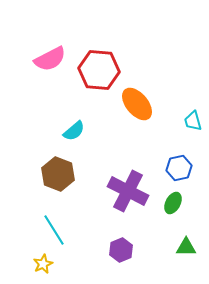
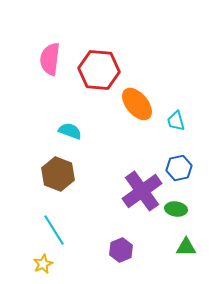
pink semicircle: rotated 124 degrees clockwise
cyan trapezoid: moved 17 px left
cyan semicircle: moved 4 px left; rotated 120 degrees counterclockwise
purple cross: moved 14 px right; rotated 27 degrees clockwise
green ellipse: moved 3 px right, 6 px down; rotated 70 degrees clockwise
